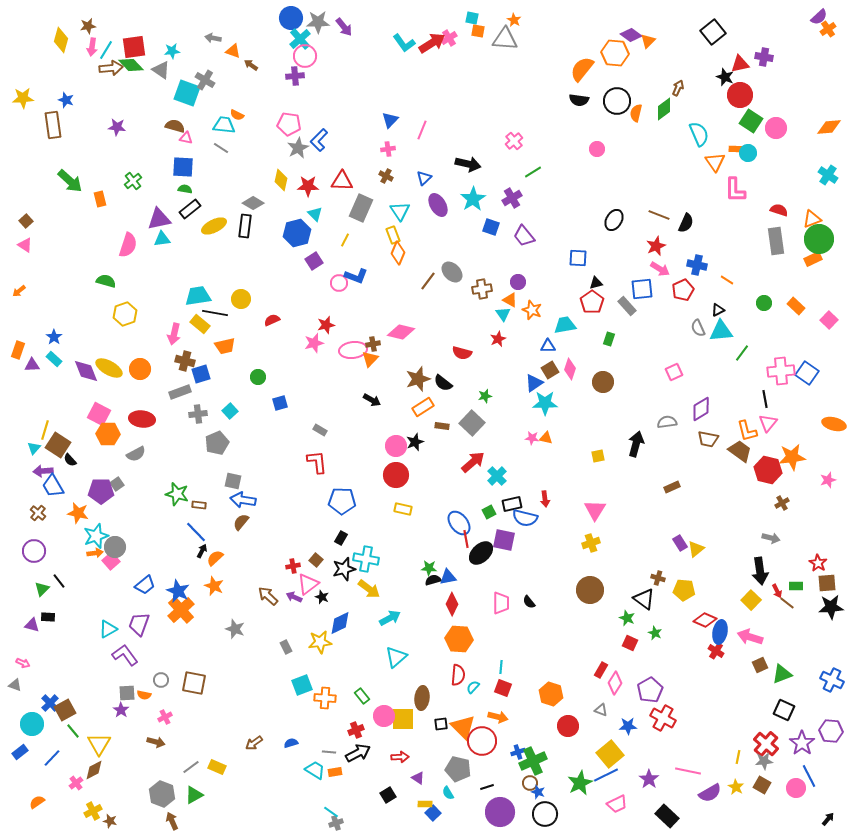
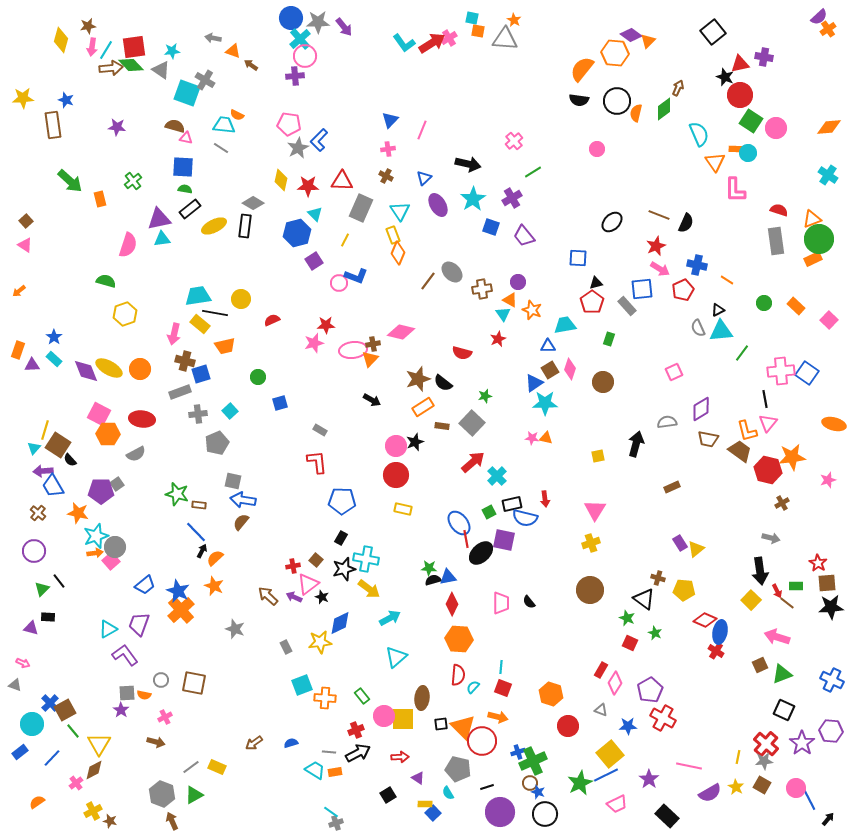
black ellipse at (614, 220): moved 2 px left, 2 px down; rotated 15 degrees clockwise
red star at (326, 325): rotated 12 degrees clockwise
purple triangle at (32, 625): moved 1 px left, 3 px down
pink arrow at (750, 637): moved 27 px right
pink line at (688, 771): moved 1 px right, 5 px up
blue line at (809, 776): moved 23 px down
